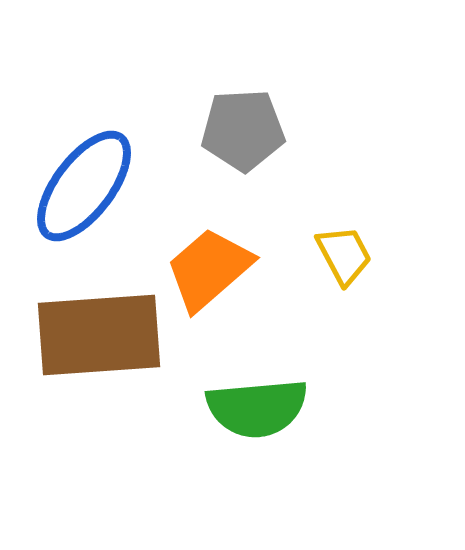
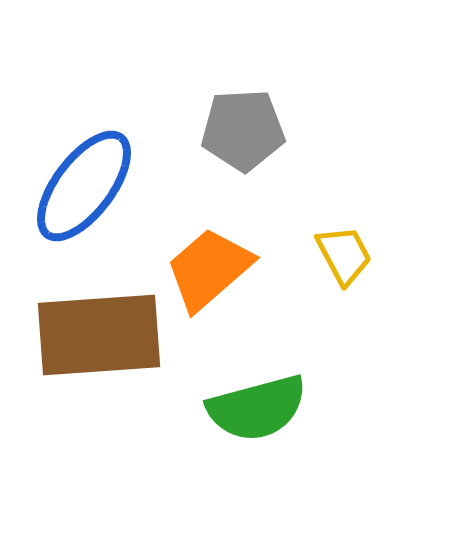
green semicircle: rotated 10 degrees counterclockwise
